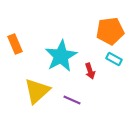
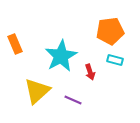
cyan rectangle: moved 1 px right, 1 px down; rotated 14 degrees counterclockwise
red arrow: moved 1 px down
purple line: moved 1 px right
